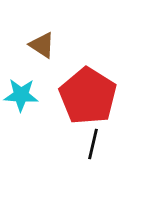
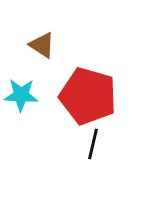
red pentagon: rotated 16 degrees counterclockwise
